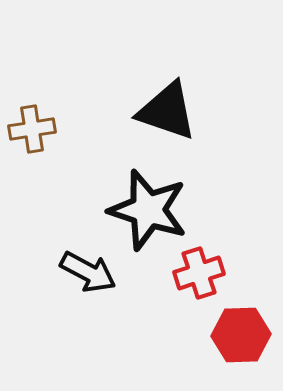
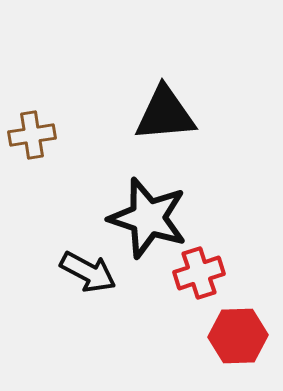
black triangle: moved 2 px left, 3 px down; rotated 24 degrees counterclockwise
brown cross: moved 6 px down
black star: moved 8 px down
red hexagon: moved 3 px left, 1 px down
